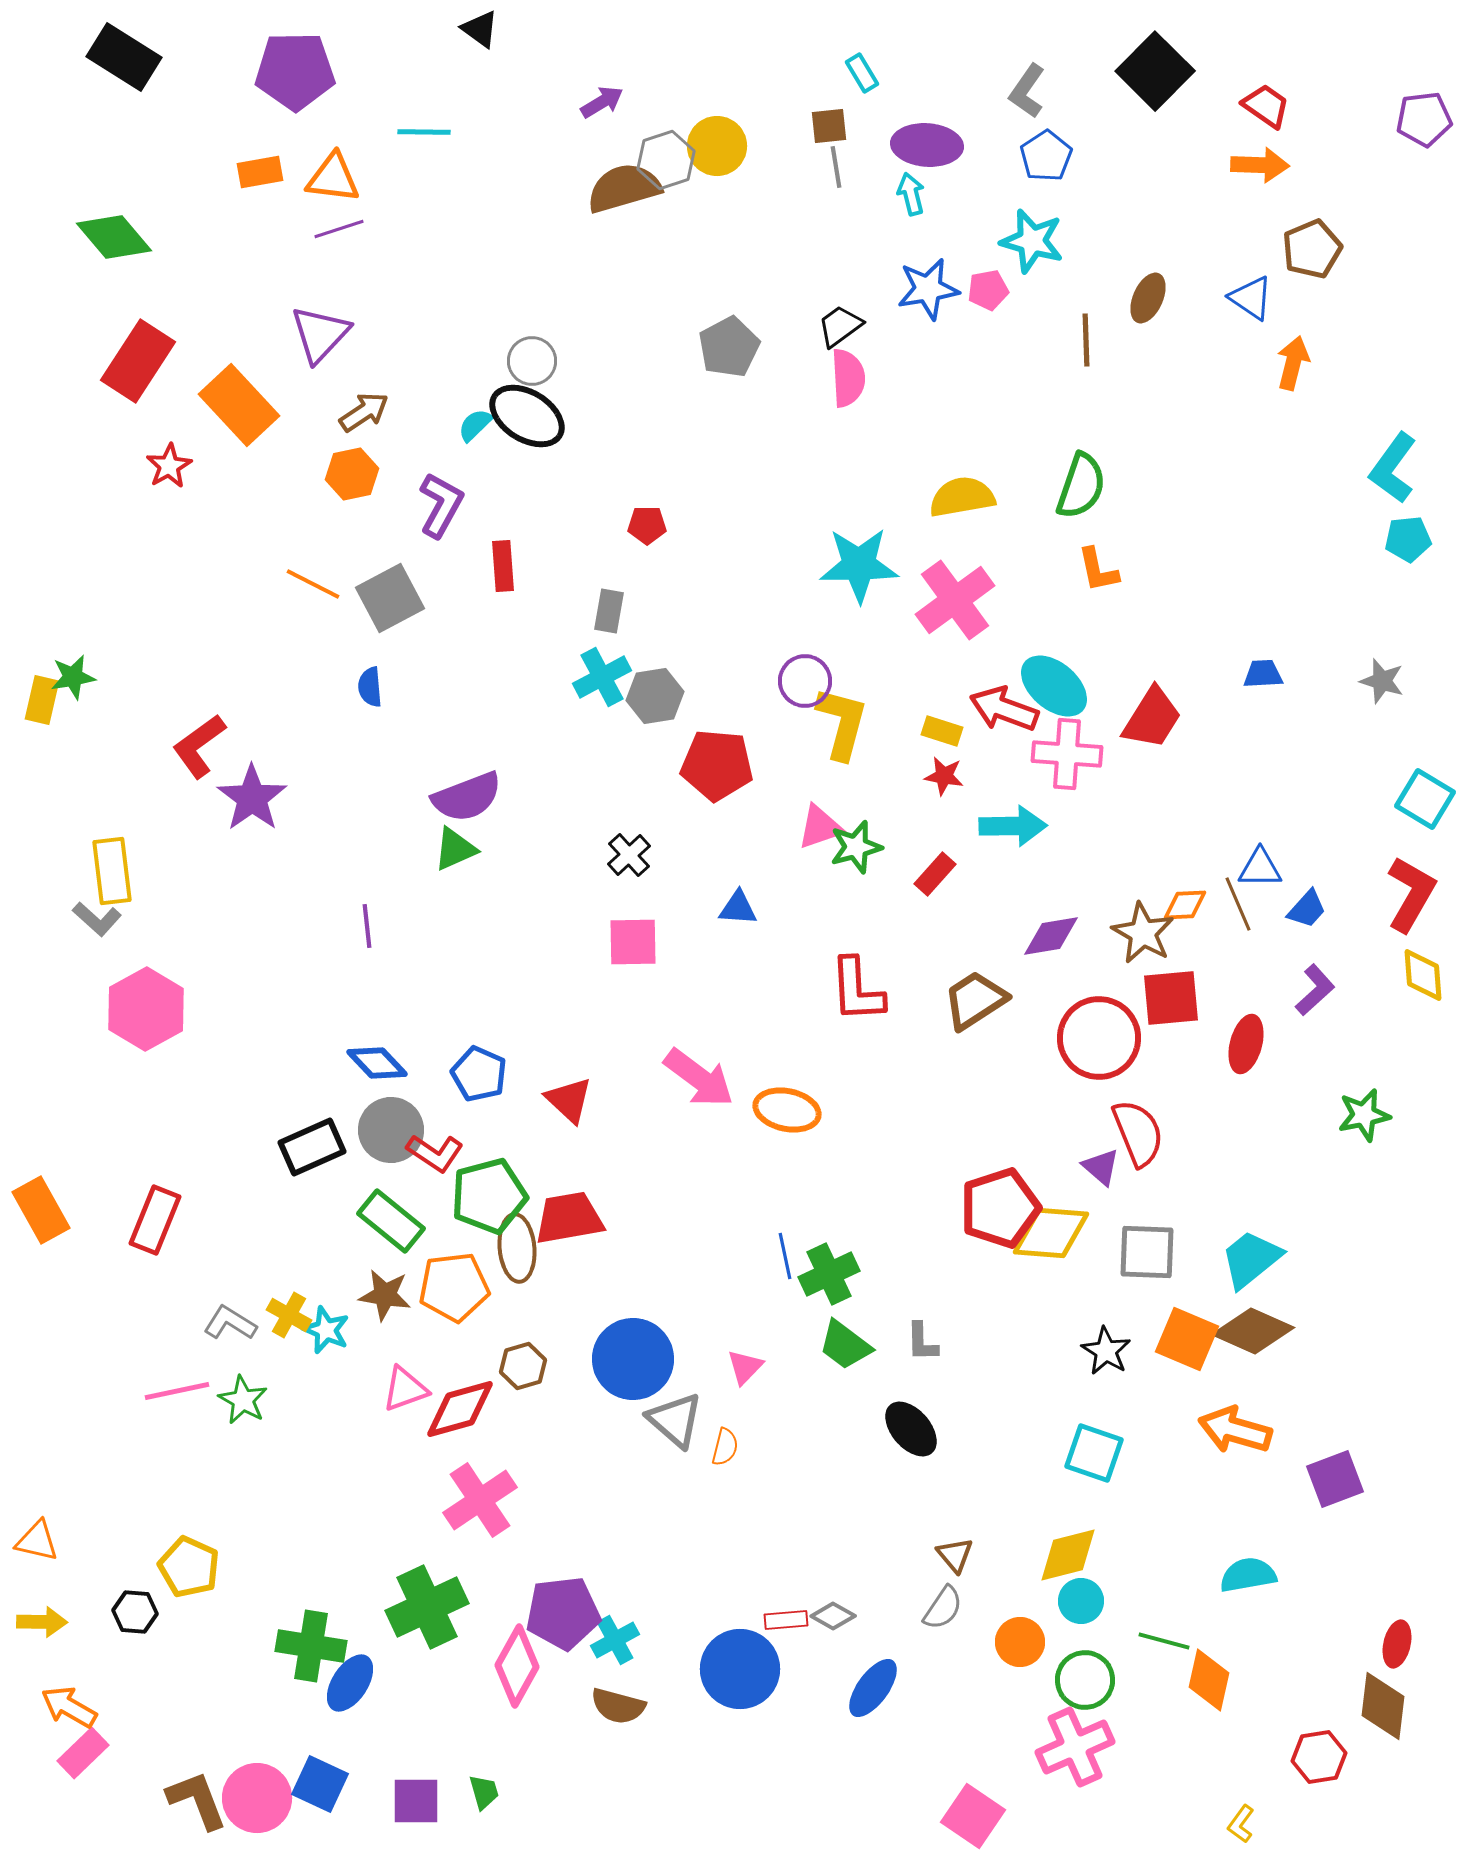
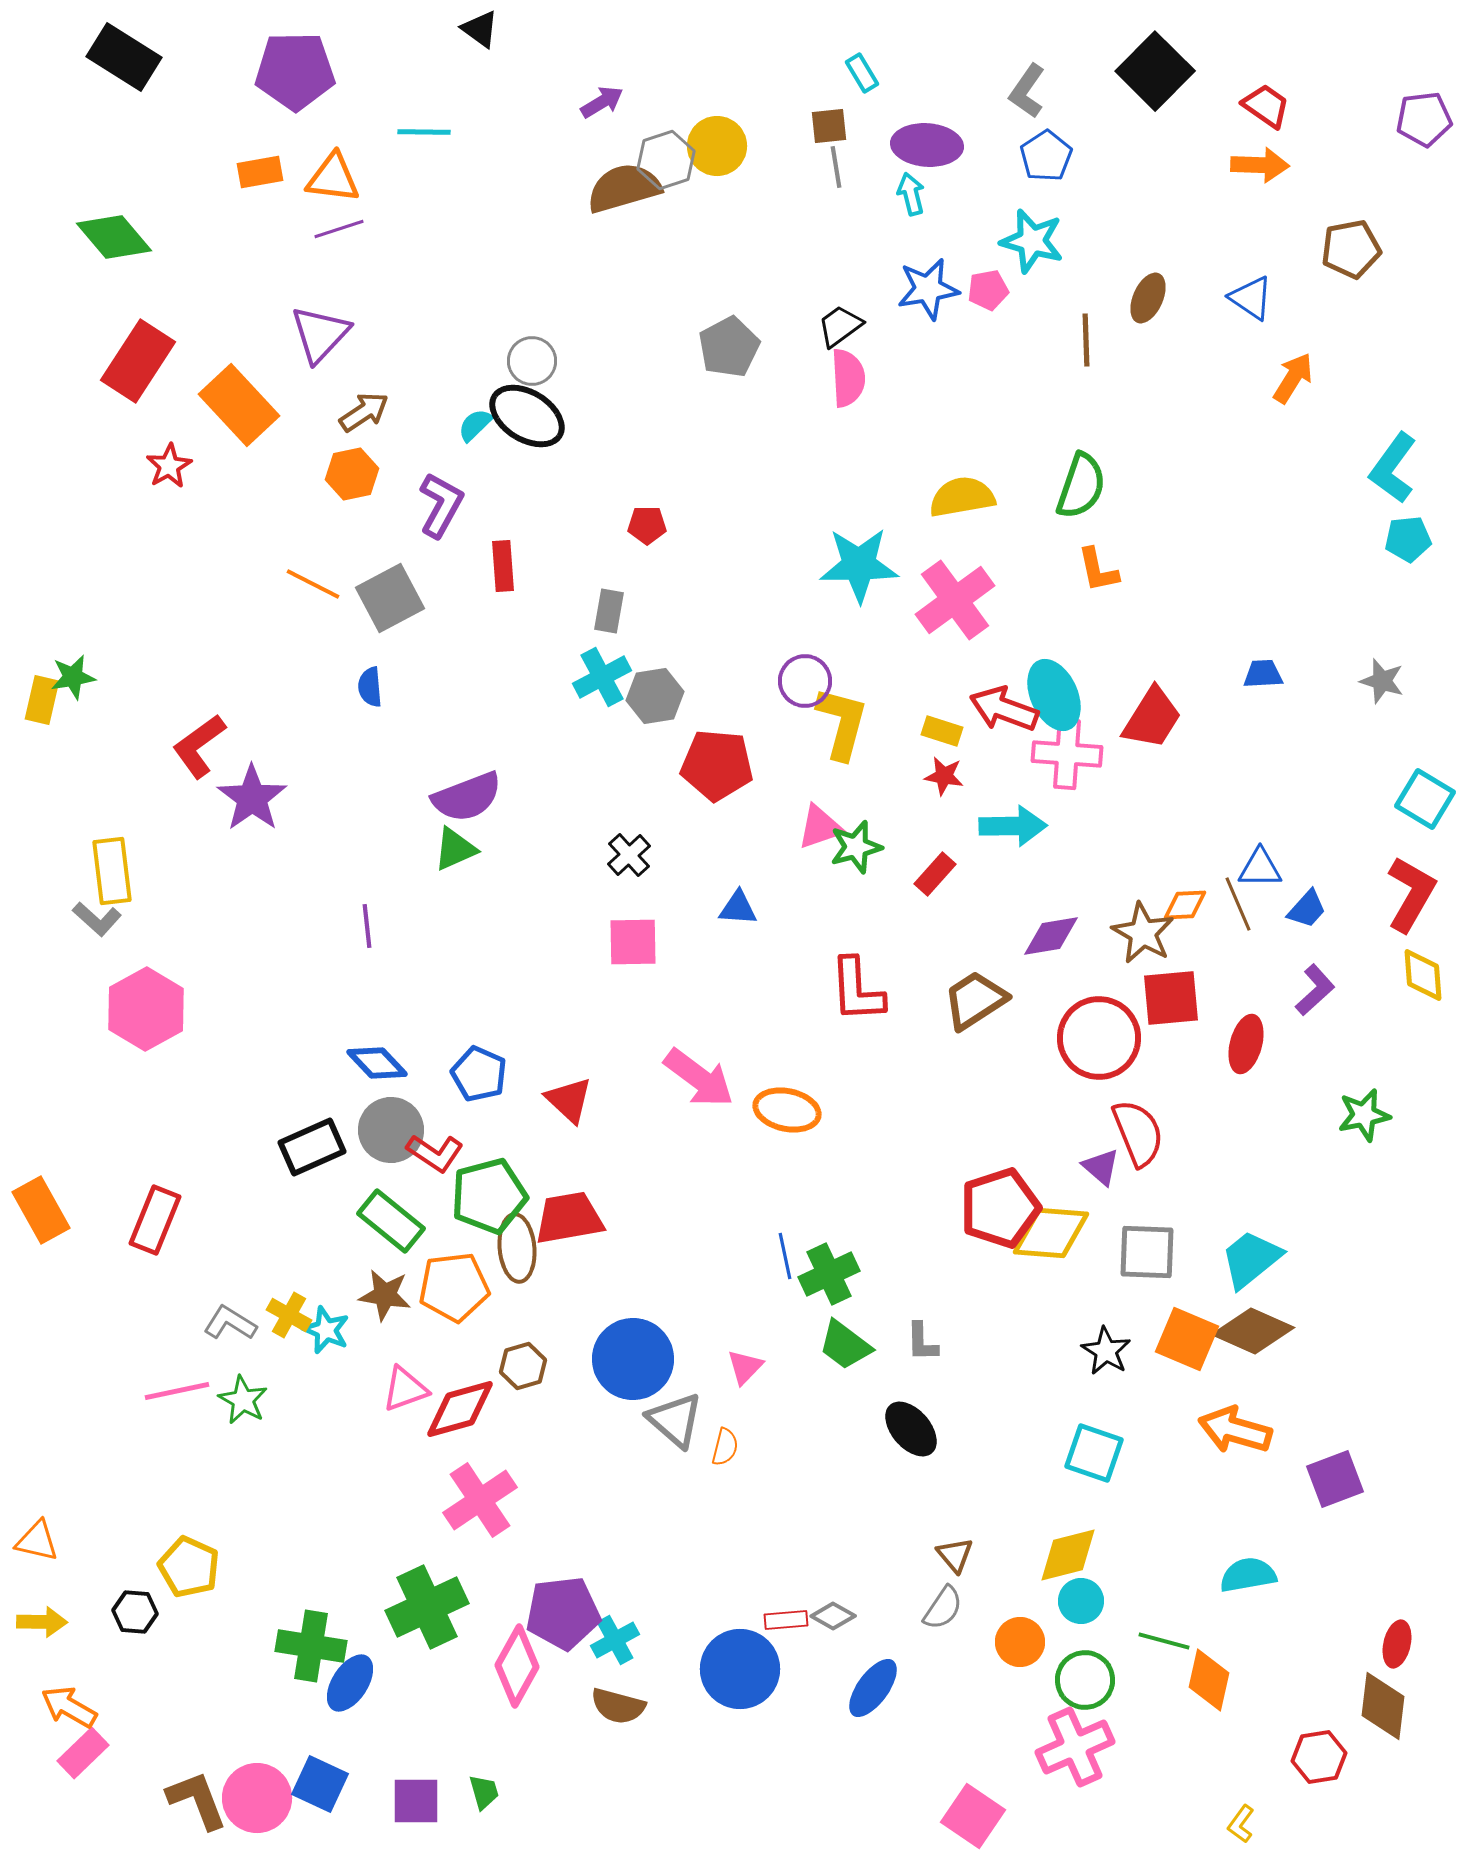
brown pentagon at (1312, 249): moved 39 px right; rotated 12 degrees clockwise
orange arrow at (1293, 363): moved 15 px down; rotated 18 degrees clockwise
cyan ellipse at (1054, 686): moved 9 px down; rotated 26 degrees clockwise
